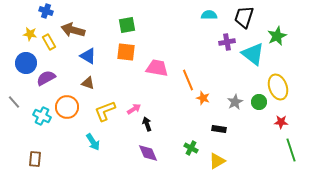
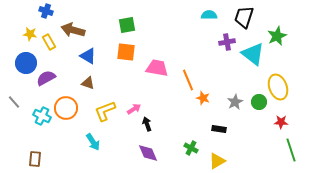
orange circle: moved 1 px left, 1 px down
